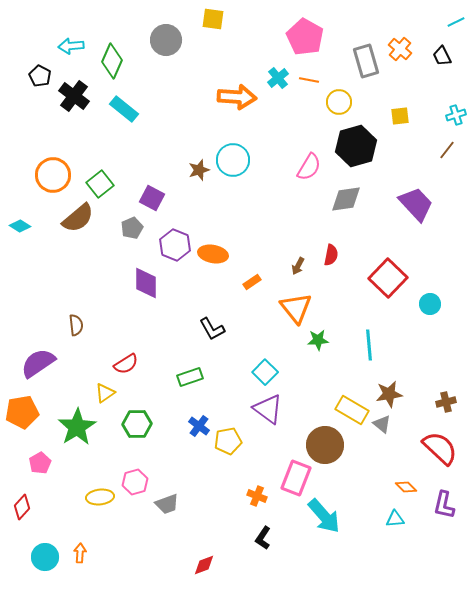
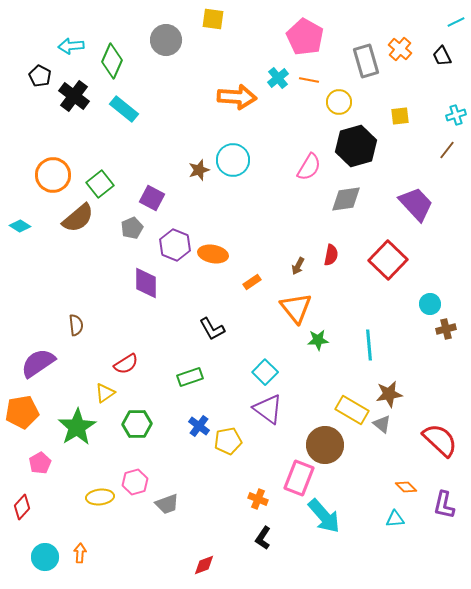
red square at (388, 278): moved 18 px up
brown cross at (446, 402): moved 73 px up
red semicircle at (440, 448): moved 8 px up
pink rectangle at (296, 478): moved 3 px right
orange cross at (257, 496): moved 1 px right, 3 px down
